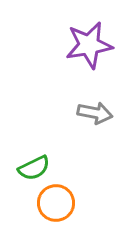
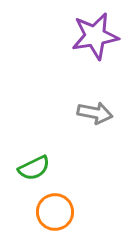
purple star: moved 6 px right, 9 px up
orange circle: moved 1 px left, 9 px down
